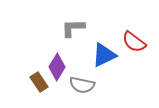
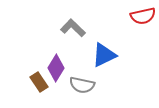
gray L-shape: rotated 45 degrees clockwise
red semicircle: moved 9 px right, 26 px up; rotated 50 degrees counterclockwise
purple diamond: moved 1 px left, 1 px down
